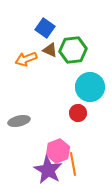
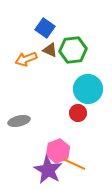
cyan circle: moved 2 px left, 2 px down
orange line: moved 1 px right; rotated 55 degrees counterclockwise
